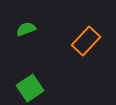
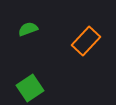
green semicircle: moved 2 px right
